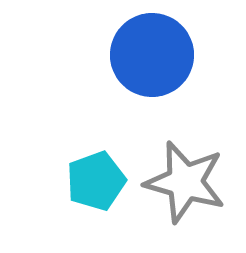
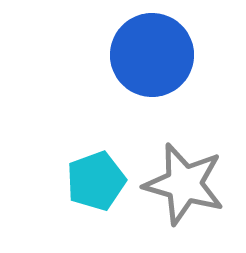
gray star: moved 1 px left, 2 px down
